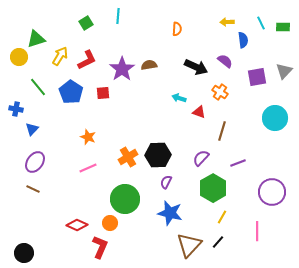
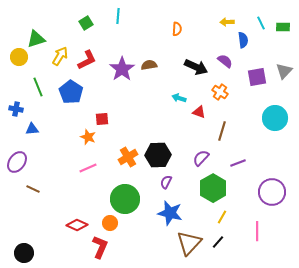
green line at (38, 87): rotated 18 degrees clockwise
red square at (103, 93): moved 1 px left, 26 px down
blue triangle at (32, 129): rotated 40 degrees clockwise
purple ellipse at (35, 162): moved 18 px left
brown triangle at (189, 245): moved 2 px up
